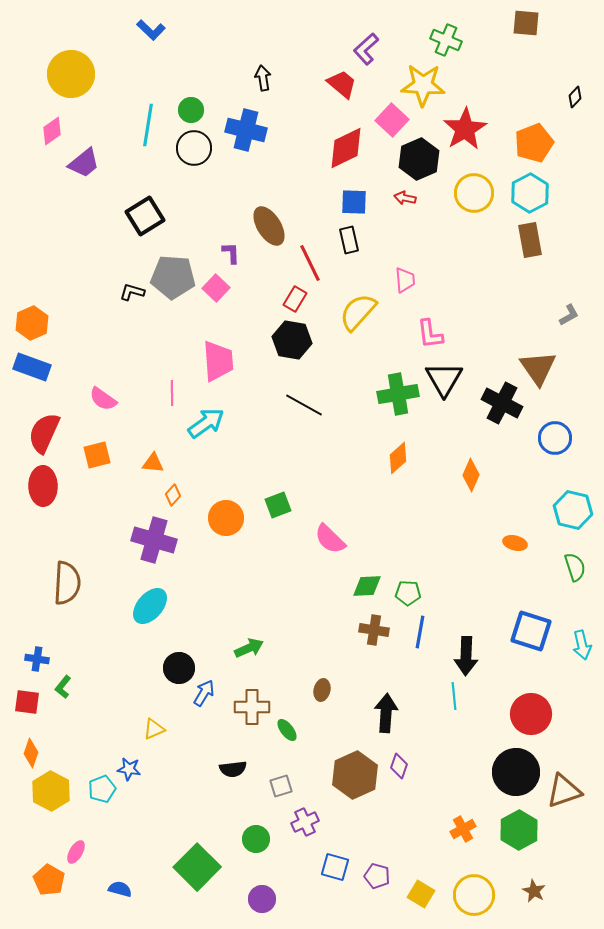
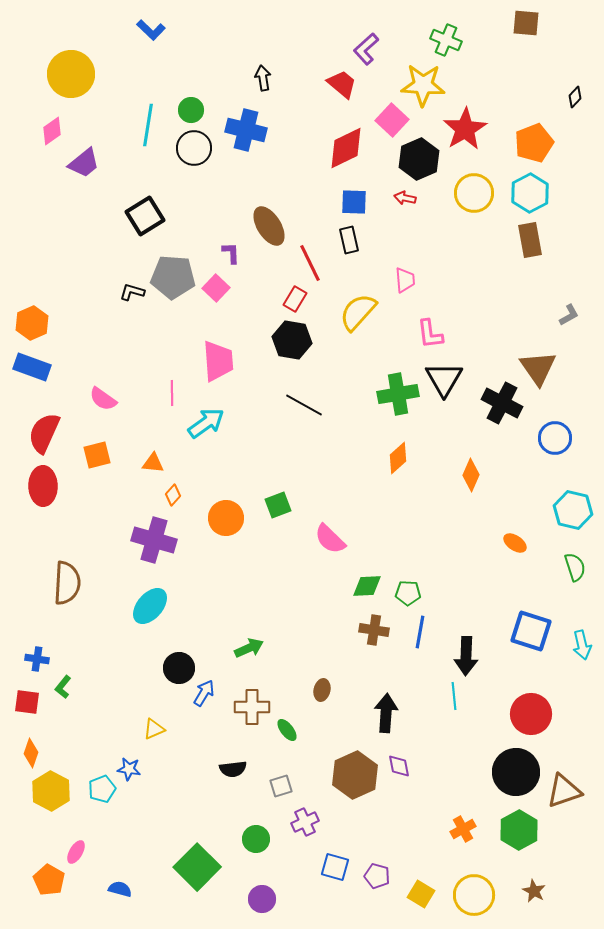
orange ellipse at (515, 543): rotated 20 degrees clockwise
purple diamond at (399, 766): rotated 30 degrees counterclockwise
